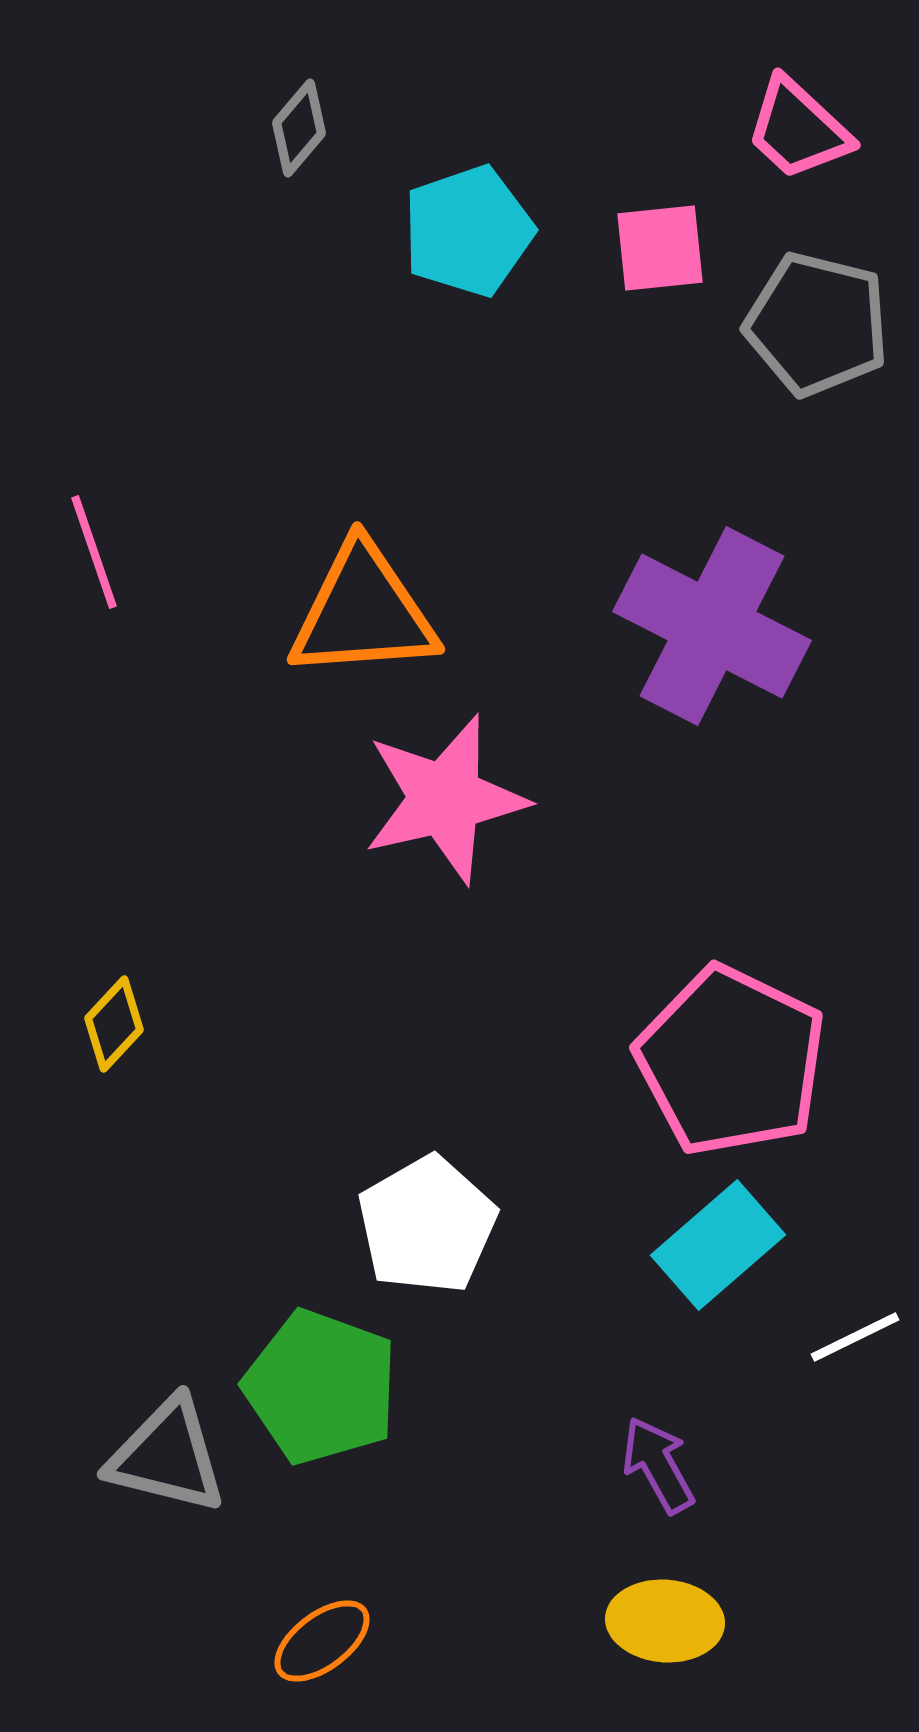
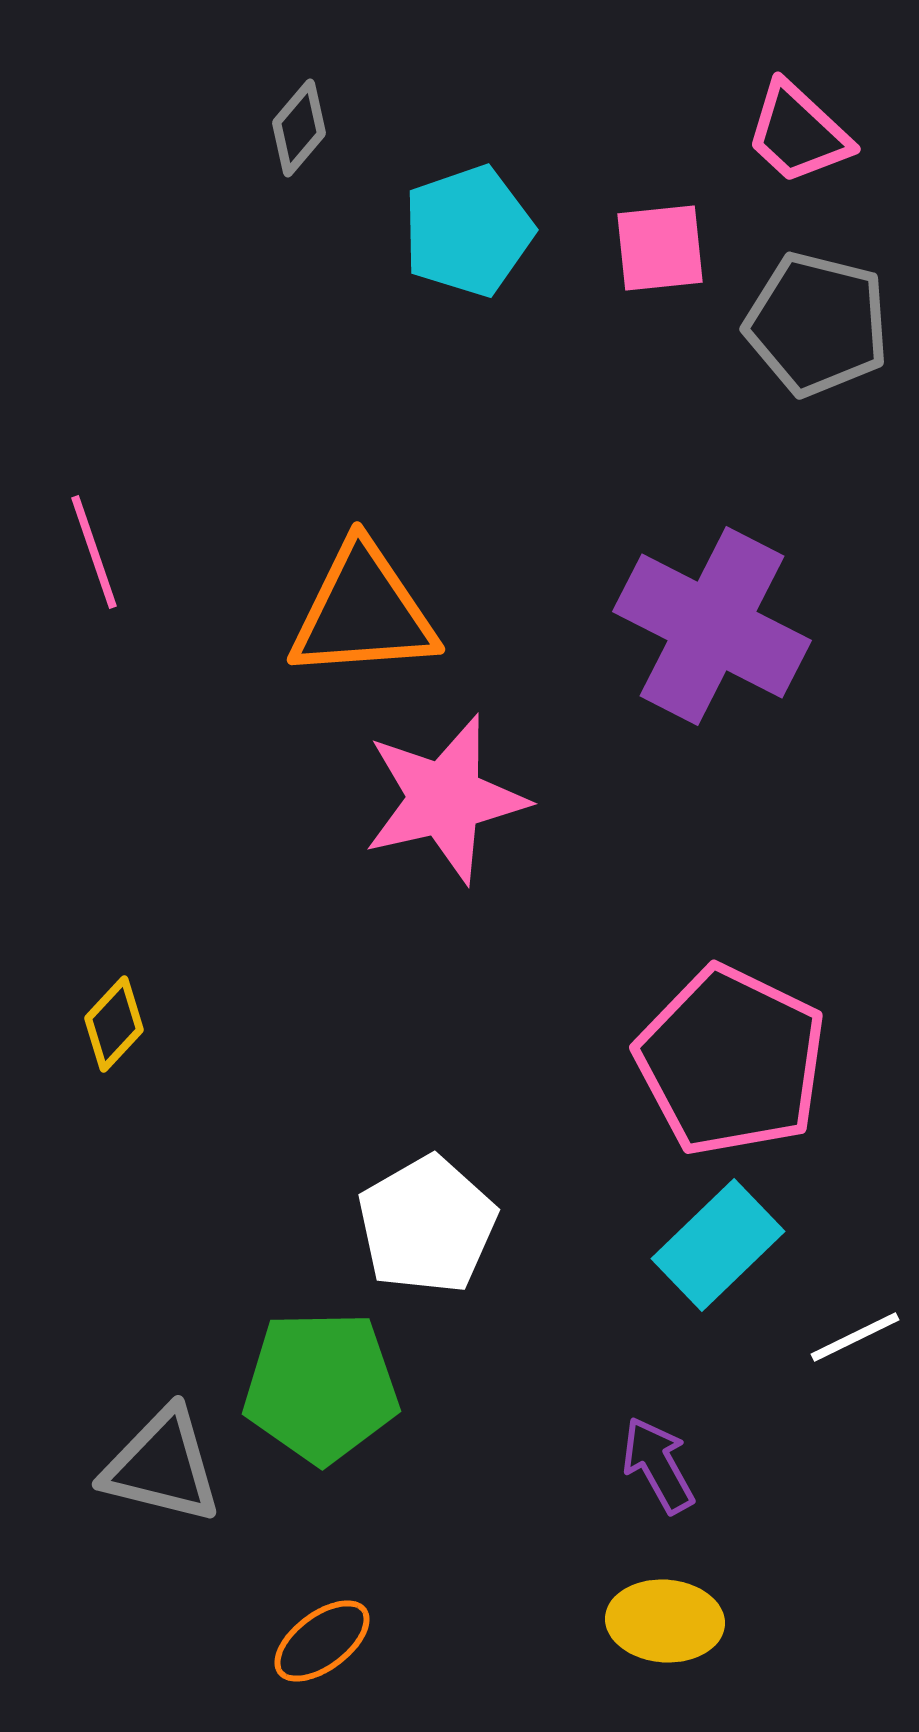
pink trapezoid: moved 4 px down
cyan rectangle: rotated 3 degrees counterclockwise
green pentagon: rotated 21 degrees counterclockwise
gray triangle: moved 5 px left, 10 px down
